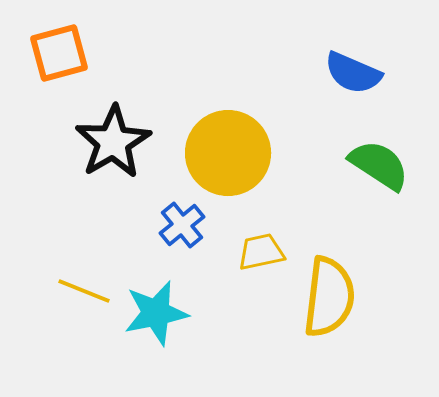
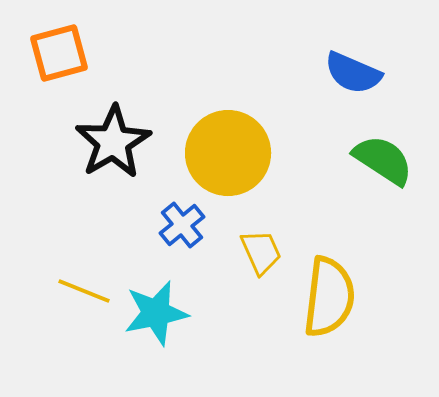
green semicircle: moved 4 px right, 5 px up
yellow trapezoid: rotated 78 degrees clockwise
